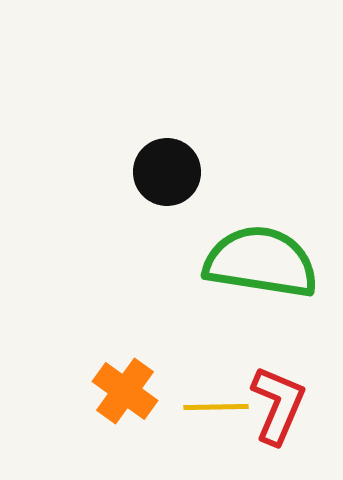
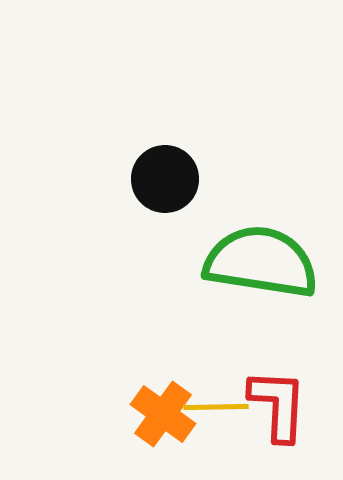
black circle: moved 2 px left, 7 px down
orange cross: moved 38 px right, 23 px down
red L-shape: rotated 20 degrees counterclockwise
